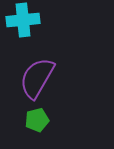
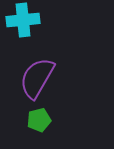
green pentagon: moved 2 px right
